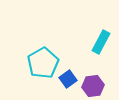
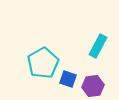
cyan rectangle: moved 3 px left, 4 px down
blue square: rotated 36 degrees counterclockwise
